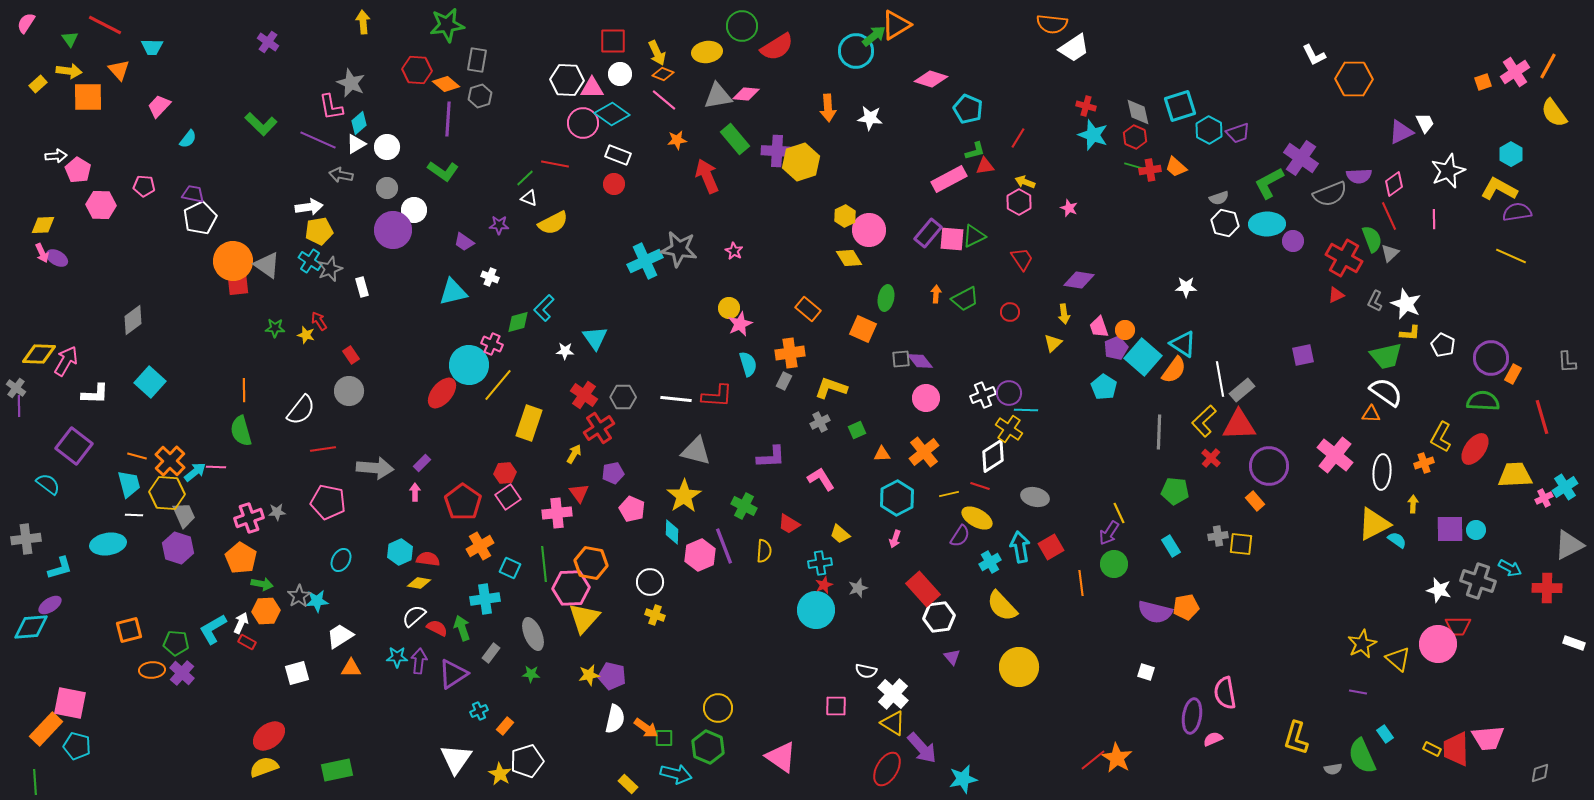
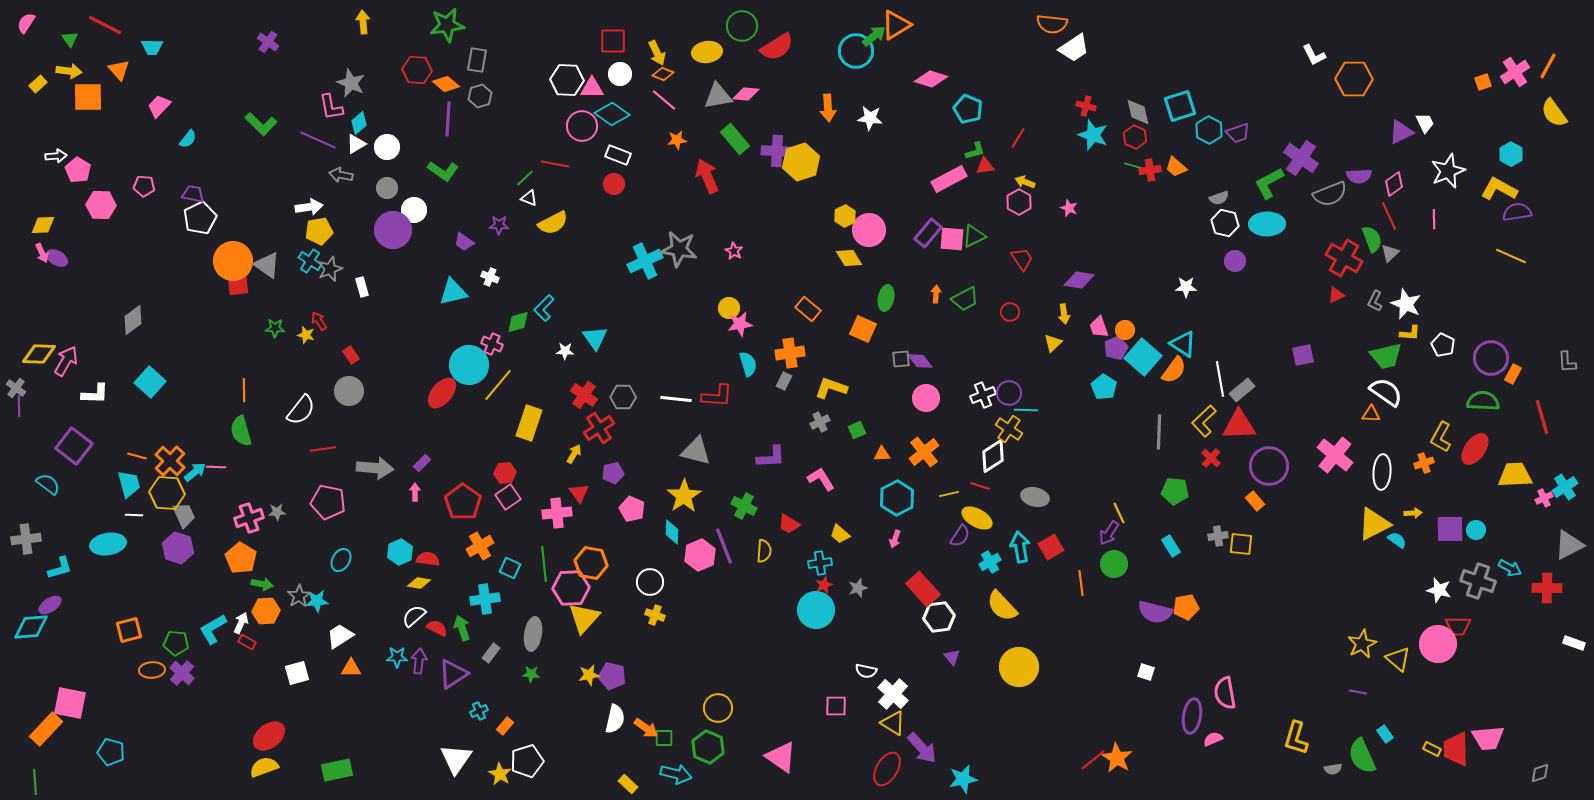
pink circle at (583, 123): moved 1 px left, 3 px down
purple circle at (1293, 241): moved 58 px left, 20 px down
pink star at (740, 324): rotated 15 degrees clockwise
yellow arrow at (1413, 504): moved 9 px down; rotated 84 degrees clockwise
gray ellipse at (533, 634): rotated 32 degrees clockwise
cyan pentagon at (77, 746): moved 34 px right, 6 px down
